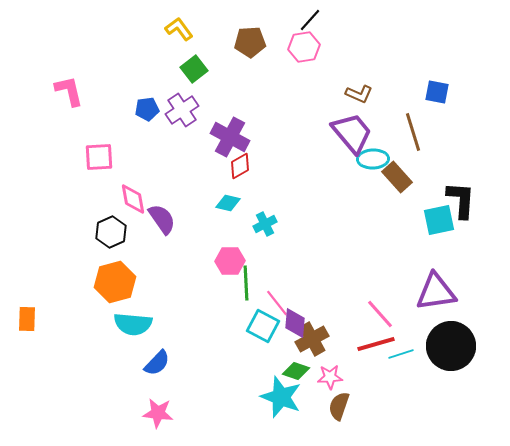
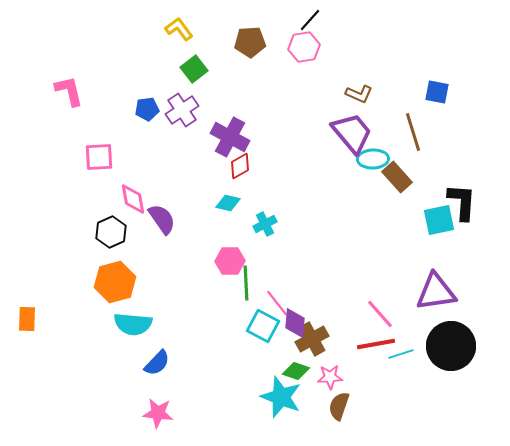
black L-shape at (461, 200): moved 1 px right, 2 px down
red line at (376, 344): rotated 6 degrees clockwise
